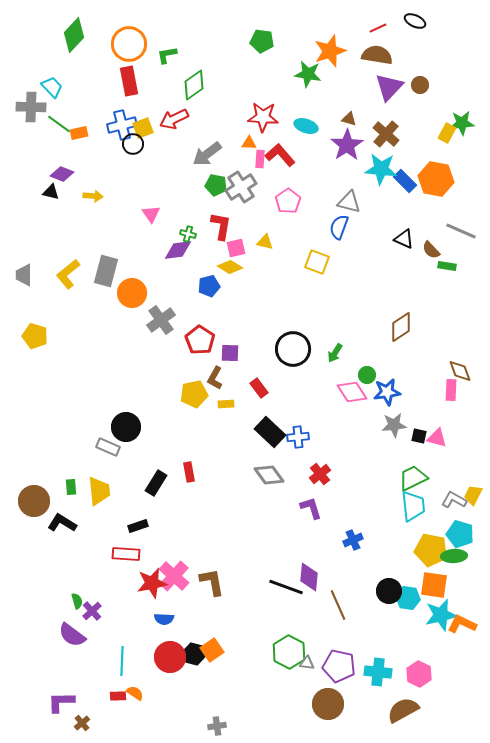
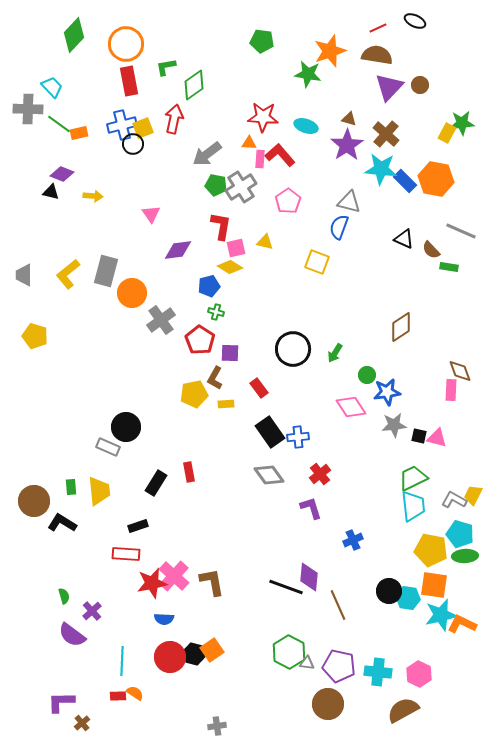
orange circle at (129, 44): moved 3 px left
green L-shape at (167, 55): moved 1 px left, 12 px down
gray cross at (31, 107): moved 3 px left, 2 px down
red arrow at (174, 119): rotated 128 degrees clockwise
green cross at (188, 234): moved 28 px right, 78 px down
green rectangle at (447, 266): moved 2 px right, 1 px down
pink diamond at (352, 392): moved 1 px left, 15 px down
black rectangle at (270, 432): rotated 12 degrees clockwise
green ellipse at (454, 556): moved 11 px right
green semicircle at (77, 601): moved 13 px left, 5 px up
